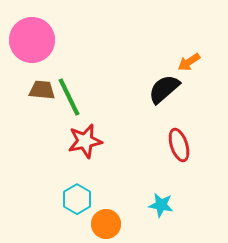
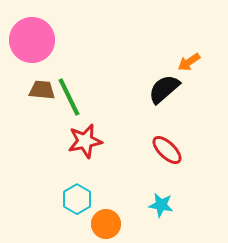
red ellipse: moved 12 px left, 5 px down; rotated 28 degrees counterclockwise
